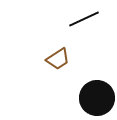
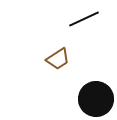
black circle: moved 1 px left, 1 px down
